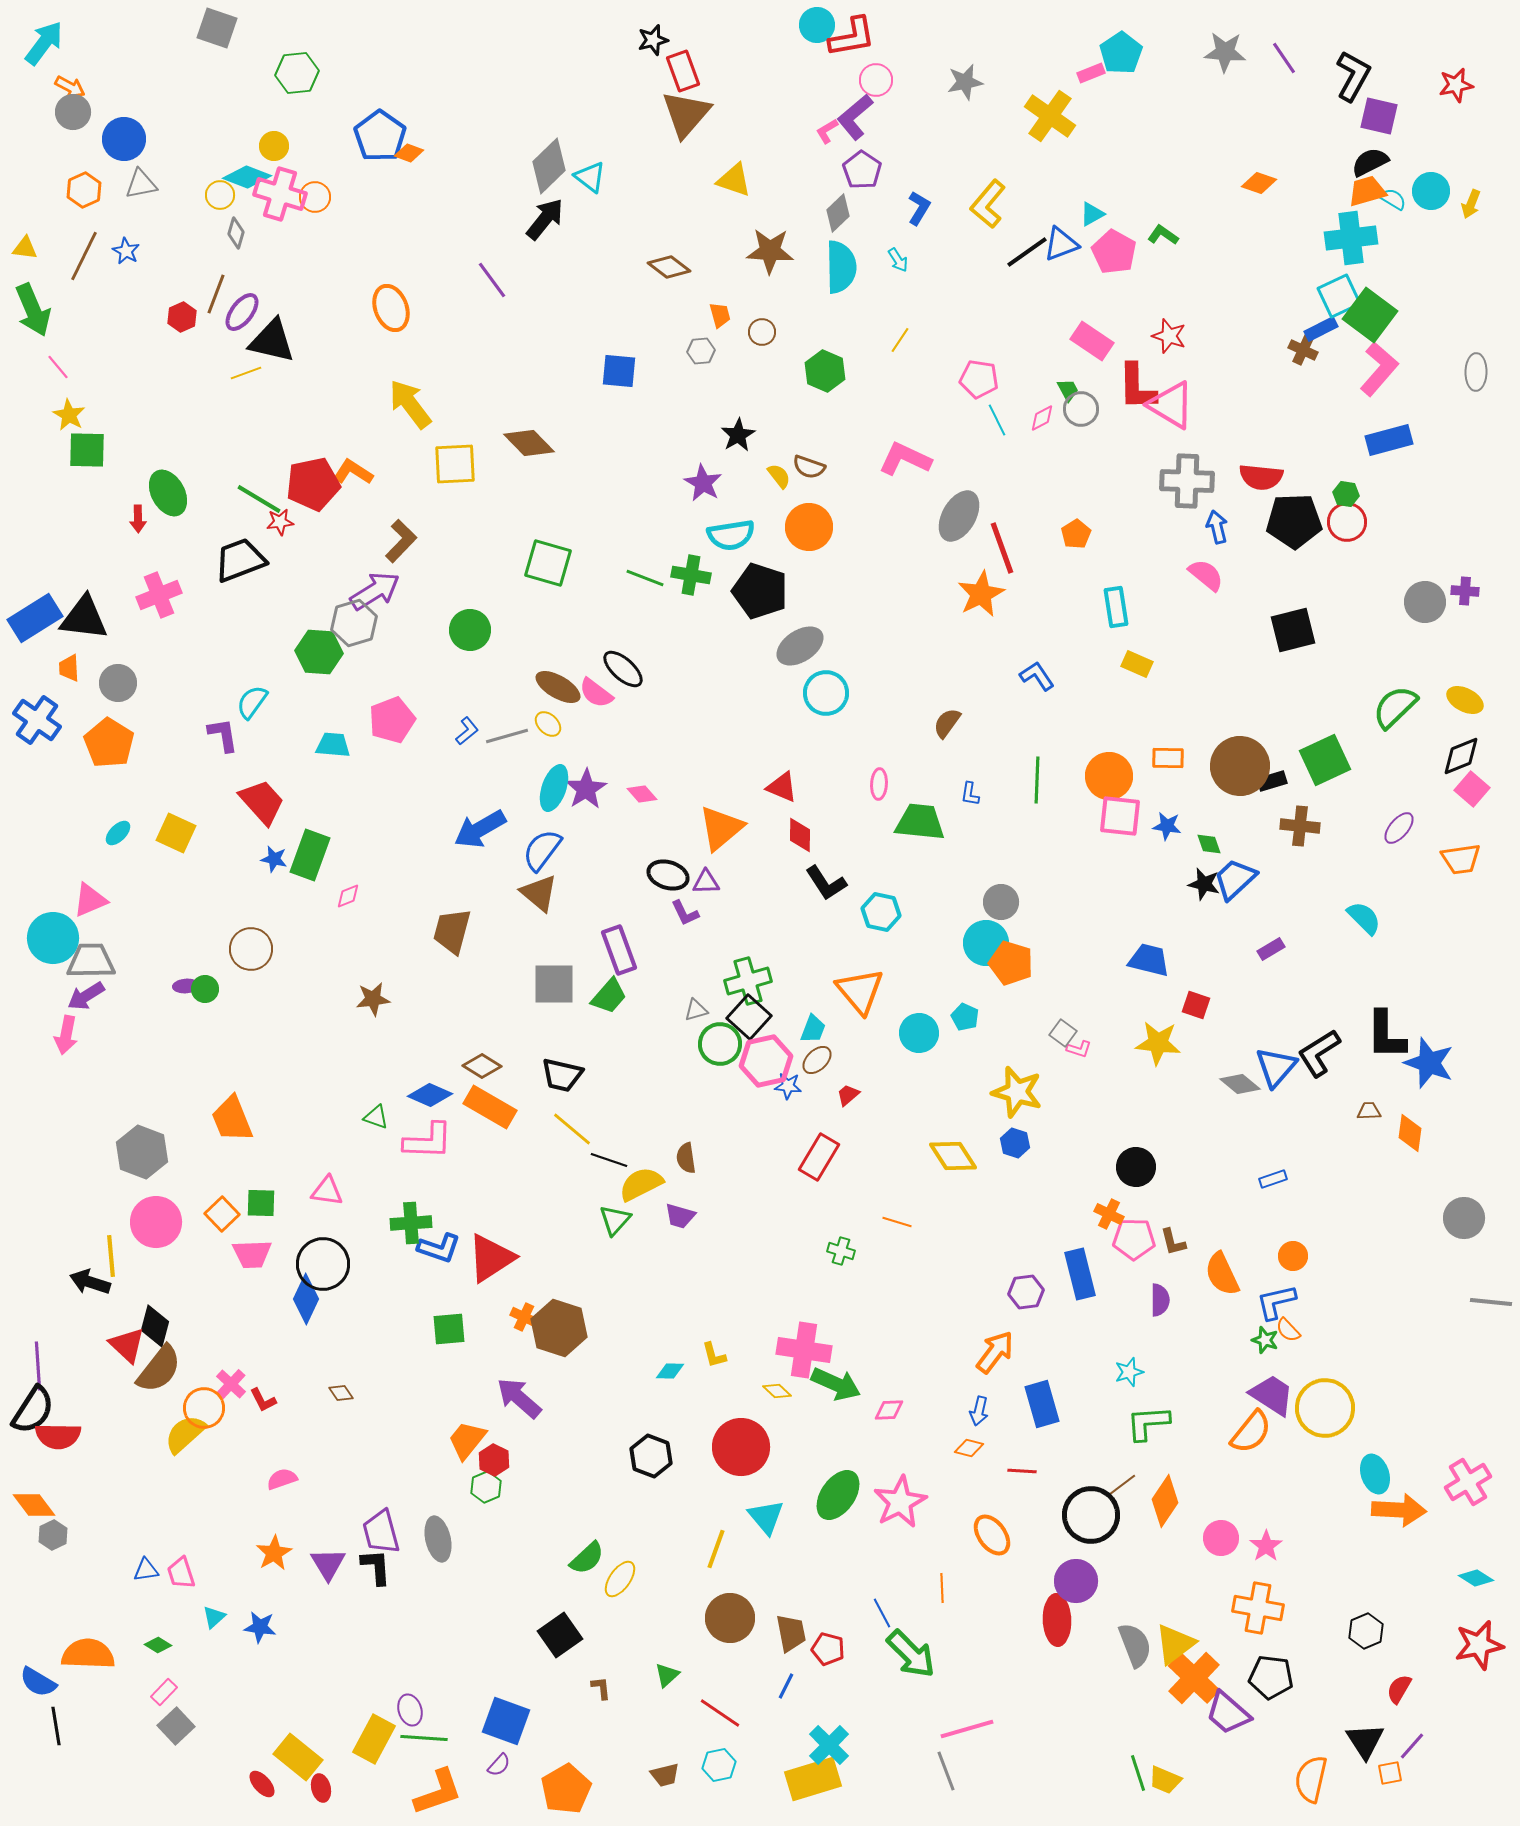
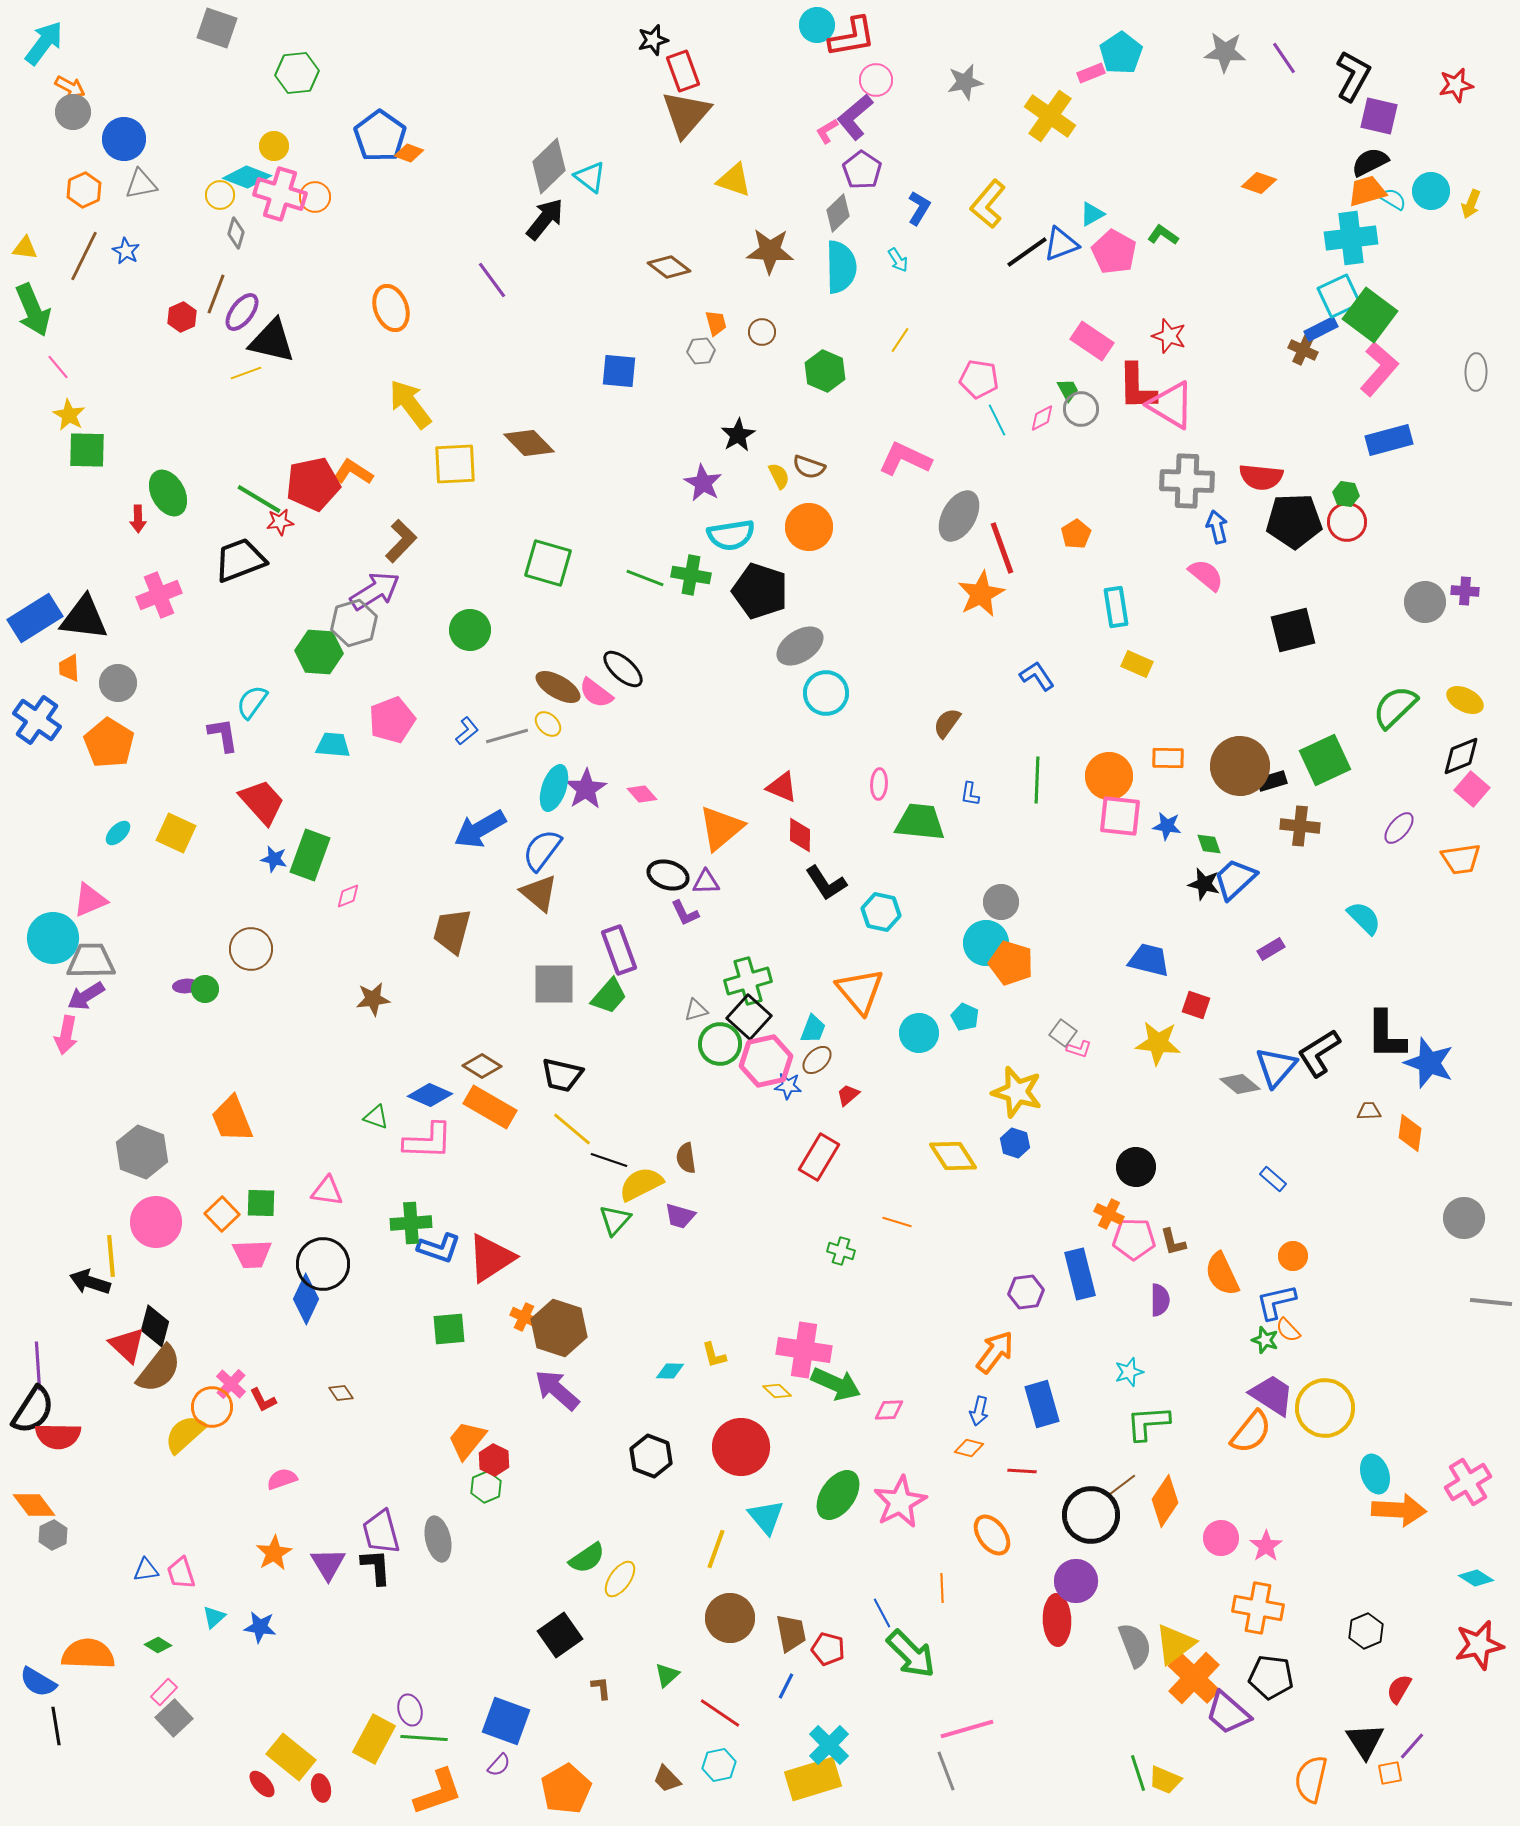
orange trapezoid at (720, 315): moved 4 px left, 8 px down
yellow semicircle at (779, 476): rotated 12 degrees clockwise
blue rectangle at (1273, 1179): rotated 60 degrees clockwise
purple arrow at (519, 1398): moved 38 px right, 8 px up
orange circle at (204, 1408): moved 8 px right, 1 px up
green semicircle at (587, 1558): rotated 9 degrees clockwise
gray square at (176, 1726): moved 2 px left, 8 px up
yellow rectangle at (298, 1757): moved 7 px left
brown trapezoid at (665, 1775): moved 2 px right, 4 px down; rotated 60 degrees clockwise
